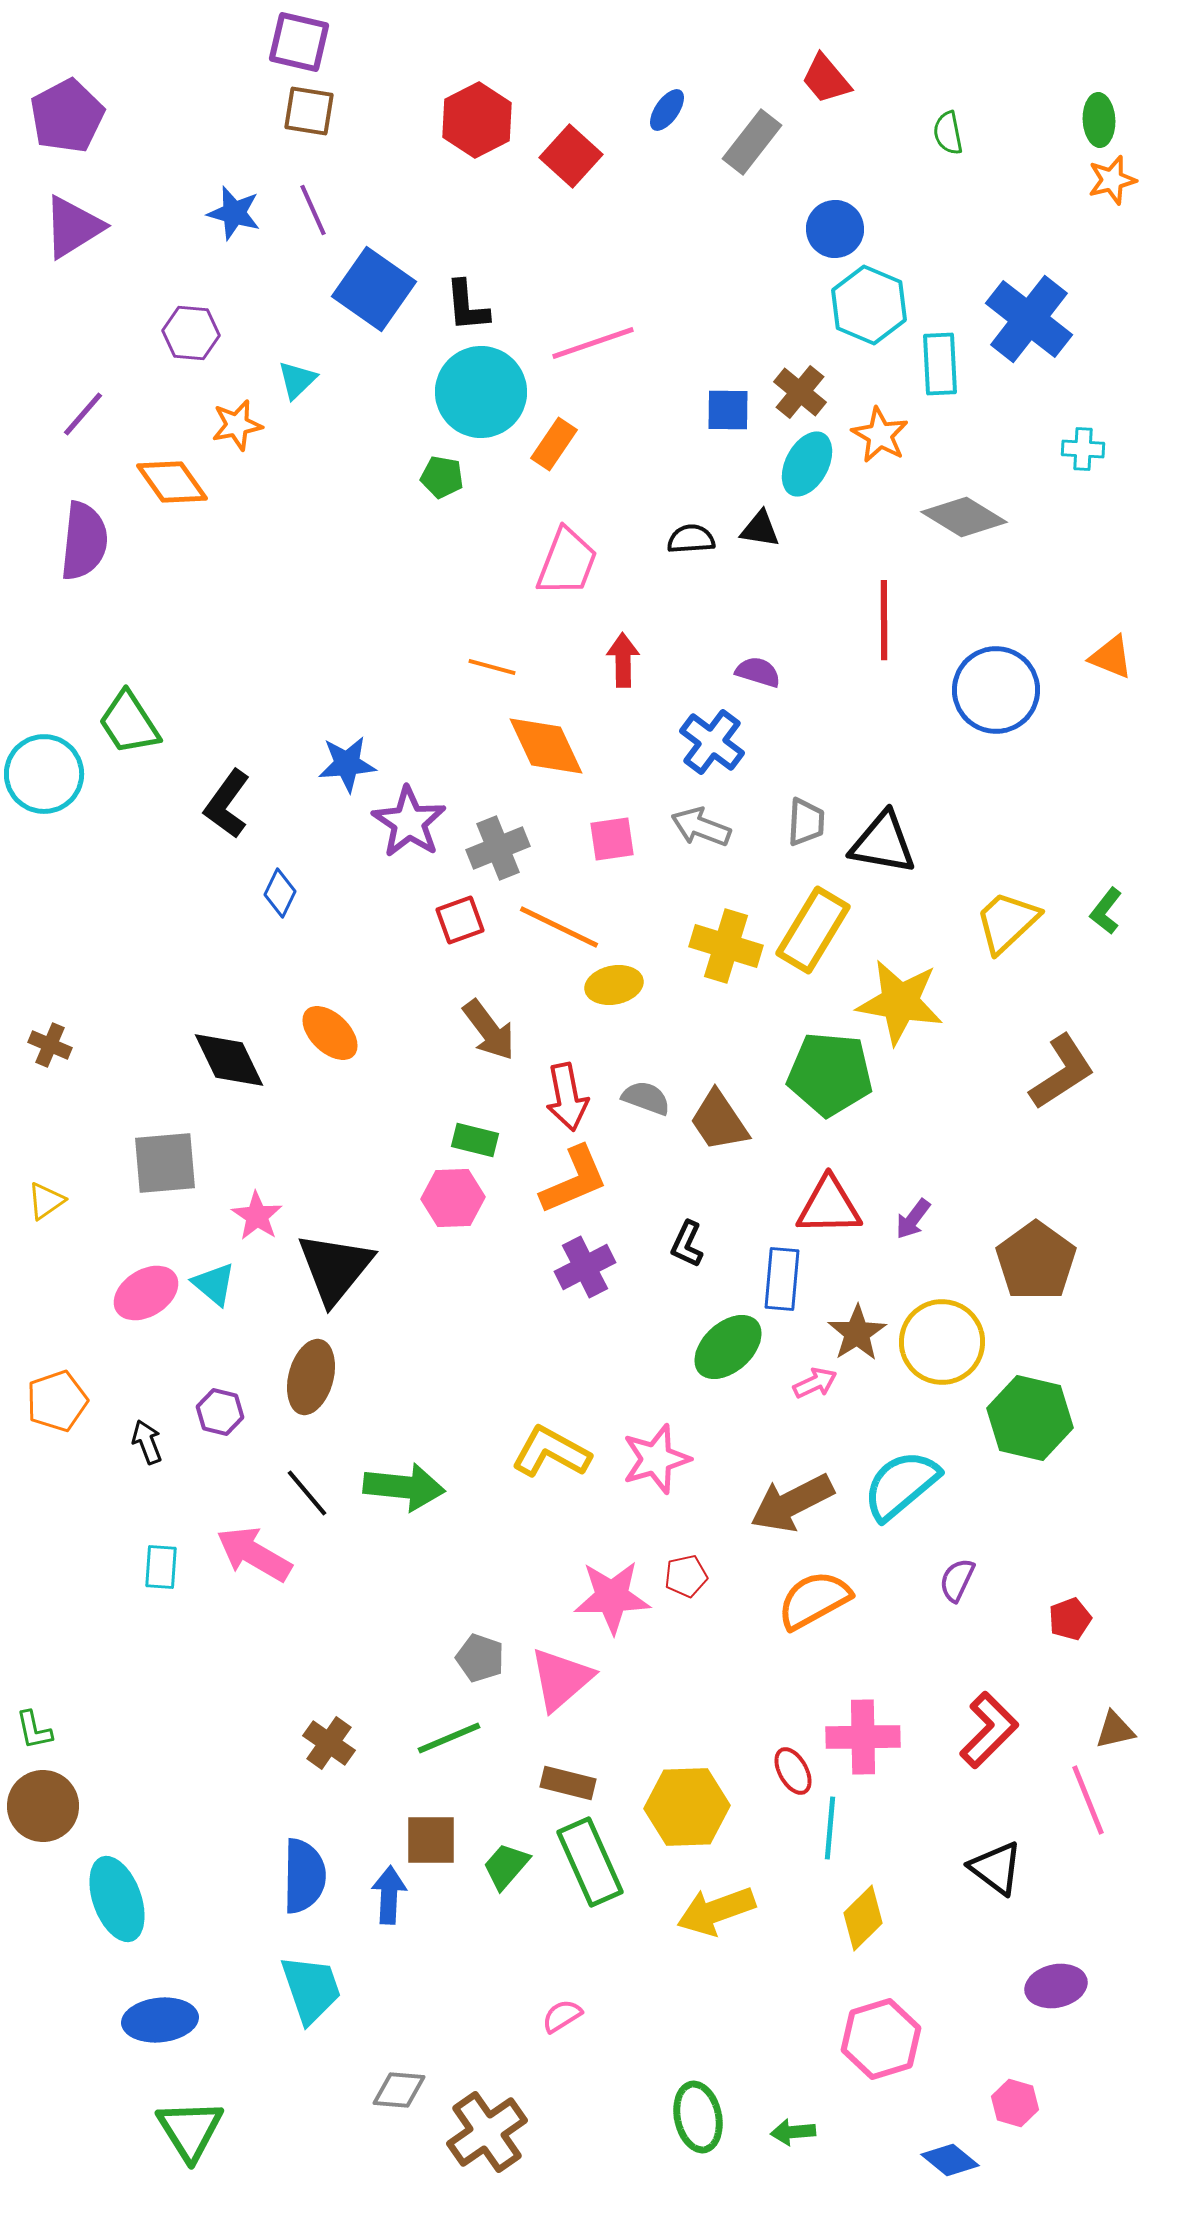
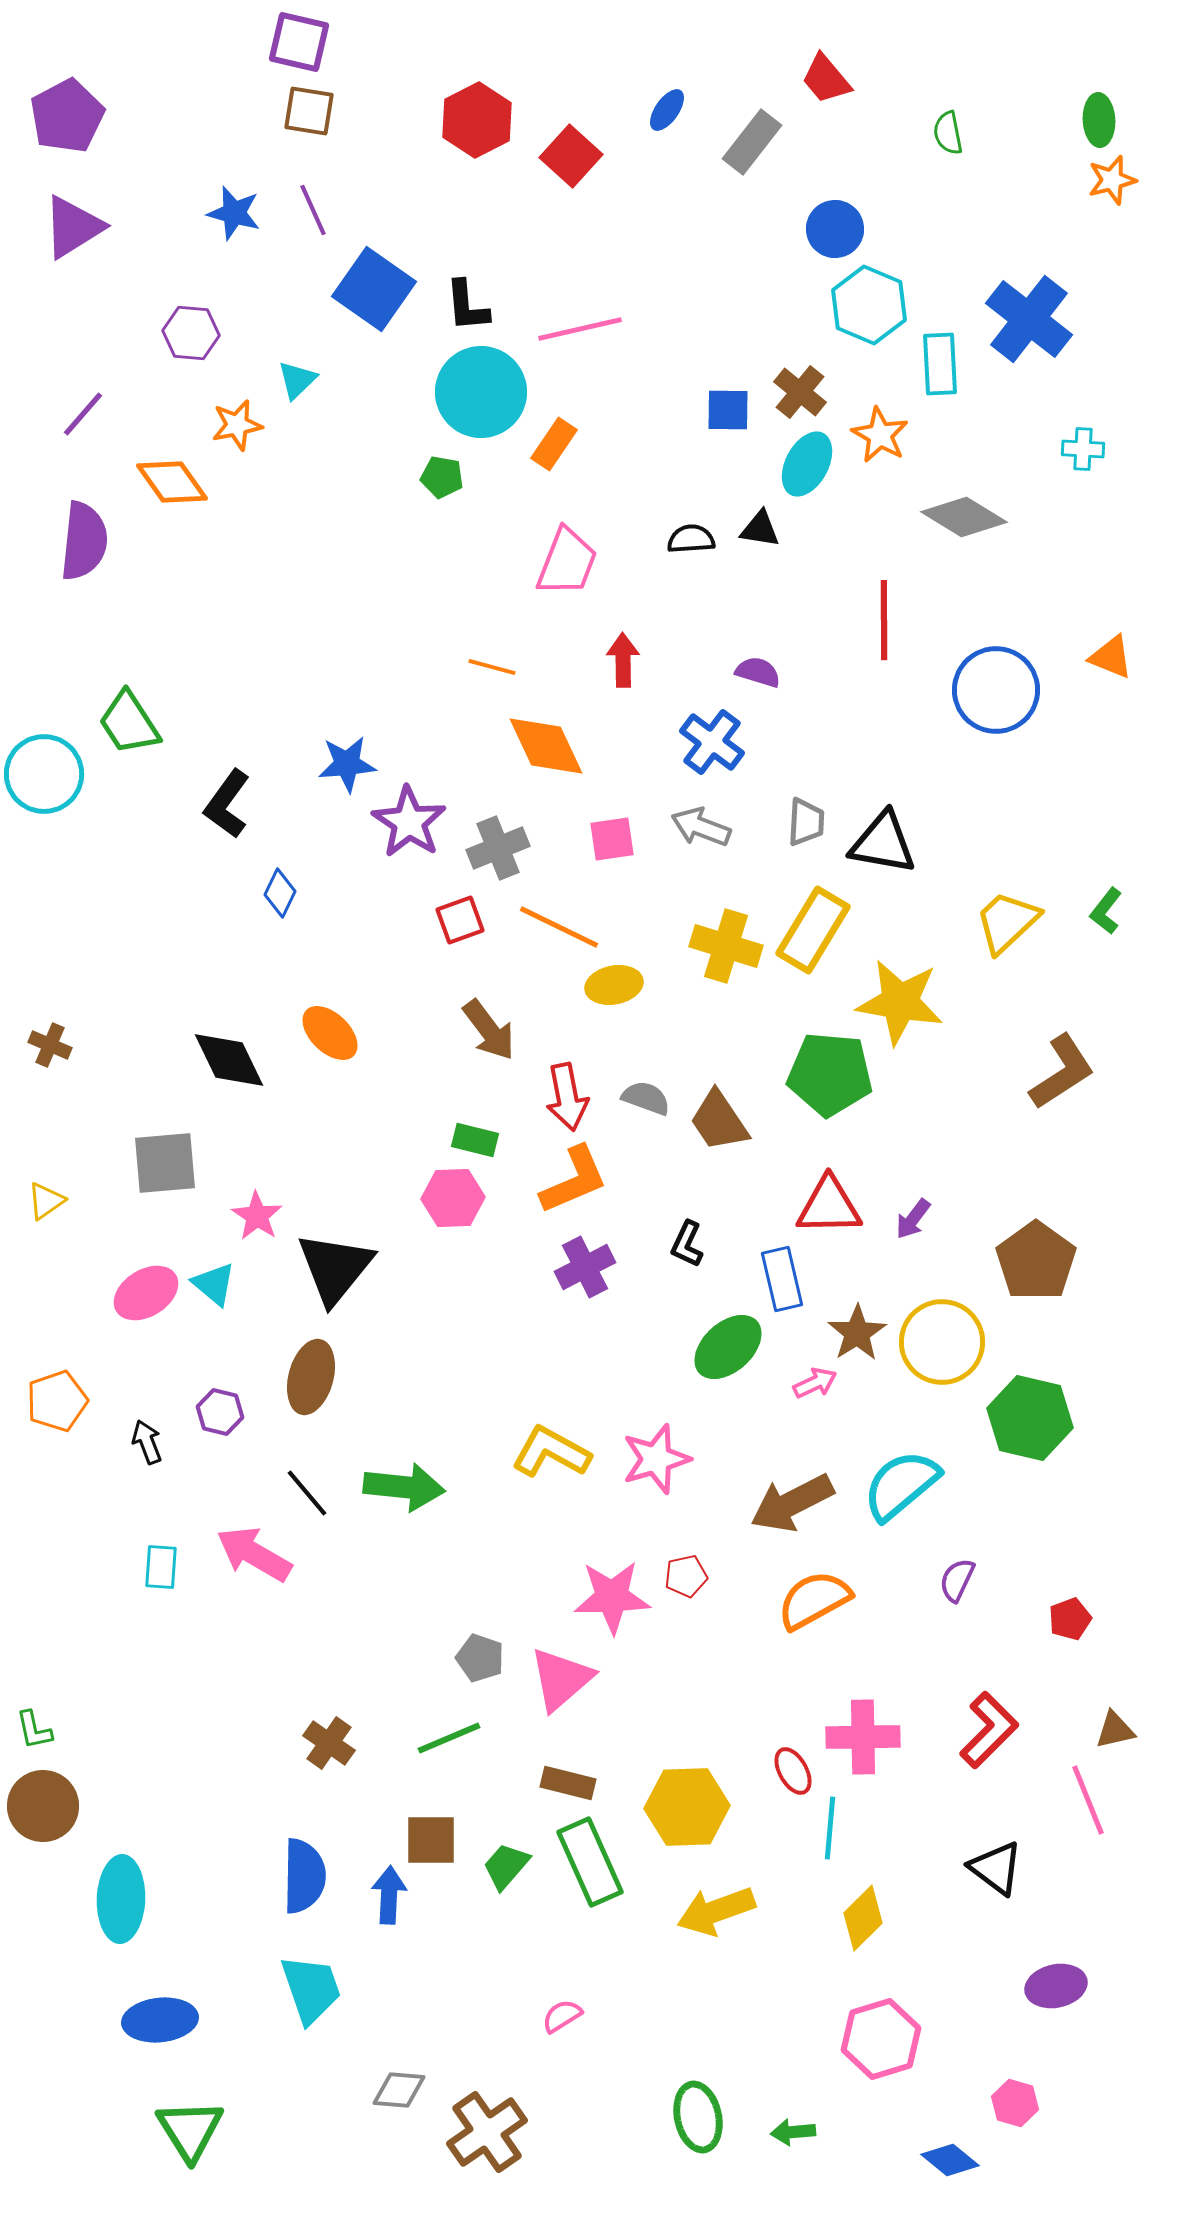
pink line at (593, 343): moved 13 px left, 14 px up; rotated 6 degrees clockwise
blue rectangle at (782, 1279): rotated 18 degrees counterclockwise
cyan ellipse at (117, 1899): moved 4 px right; rotated 22 degrees clockwise
